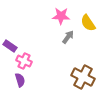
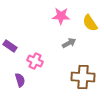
yellow semicircle: moved 2 px right
gray arrow: moved 1 px right, 6 px down; rotated 24 degrees clockwise
pink cross: moved 11 px right
brown cross: rotated 25 degrees counterclockwise
